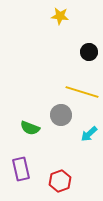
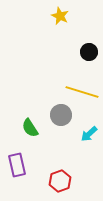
yellow star: rotated 18 degrees clockwise
green semicircle: rotated 36 degrees clockwise
purple rectangle: moved 4 px left, 4 px up
